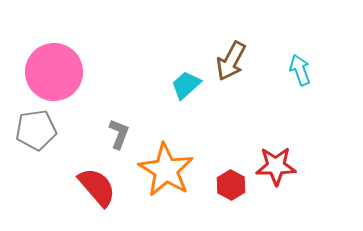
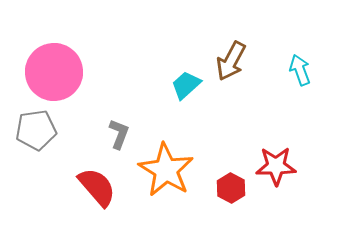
red hexagon: moved 3 px down
